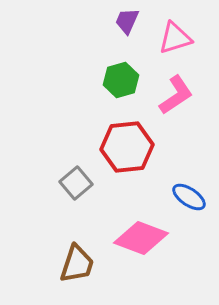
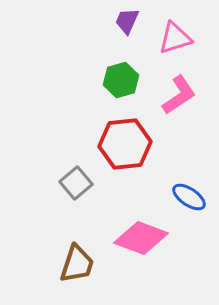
pink L-shape: moved 3 px right
red hexagon: moved 2 px left, 3 px up
